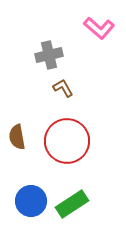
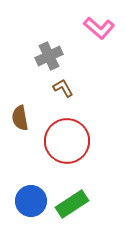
gray cross: moved 1 px down; rotated 12 degrees counterclockwise
brown semicircle: moved 3 px right, 19 px up
